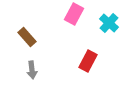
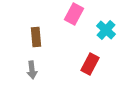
cyan cross: moved 3 px left, 7 px down
brown rectangle: moved 9 px right; rotated 36 degrees clockwise
red rectangle: moved 2 px right, 3 px down
